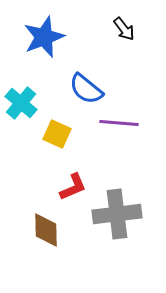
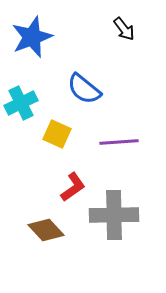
blue star: moved 12 px left
blue semicircle: moved 2 px left
cyan cross: rotated 24 degrees clockwise
purple line: moved 19 px down; rotated 9 degrees counterclockwise
red L-shape: rotated 12 degrees counterclockwise
gray cross: moved 3 px left, 1 px down; rotated 6 degrees clockwise
brown diamond: rotated 42 degrees counterclockwise
